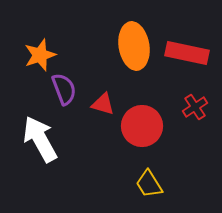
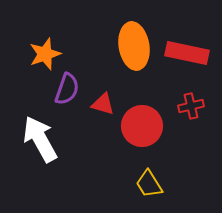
orange star: moved 5 px right, 1 px up
purple semicircle: moved 3 px right; rotated 40 degrees clockwise
red cross: moved 4 px left, 1 px up; rotated 20 degrees clockwise
